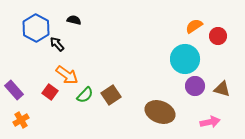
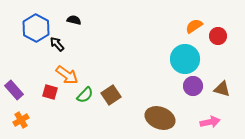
purple circle: moved 2 px left
red square: rotated 21 degrees counterclockwise
brown ellipse: moved 6 px down
